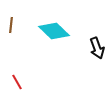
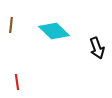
red line: rotated 21 degrees clockwise
